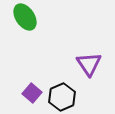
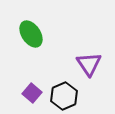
green ellipse: moved 6 px right, 17 px down
black hexagon: moved 2 px right, 1 px up
